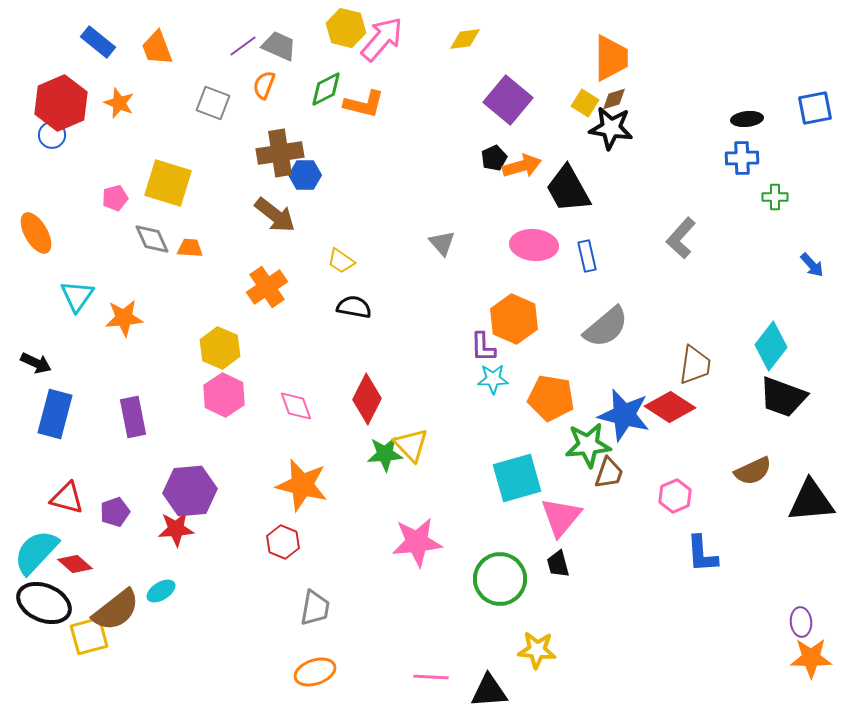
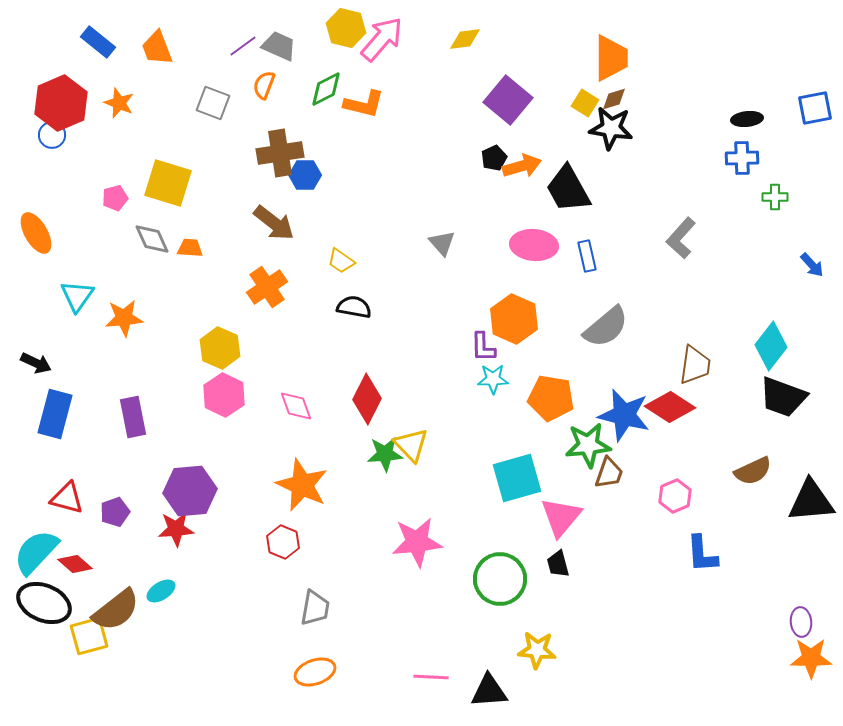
brown arrow at (275, 215): moved 1 px left, 8 px down
orange star at (302, 485): rotated 10 degrees clockwise
